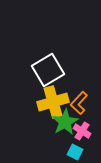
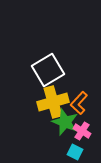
green star: rotated 20 degrees counterclockwise
